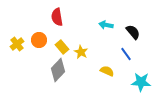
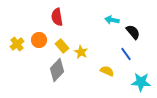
cyan arrow: moved 6 px right, 5 px up
yellow rectangle: moved 1 px up
gray diamond: moved 1 px left
